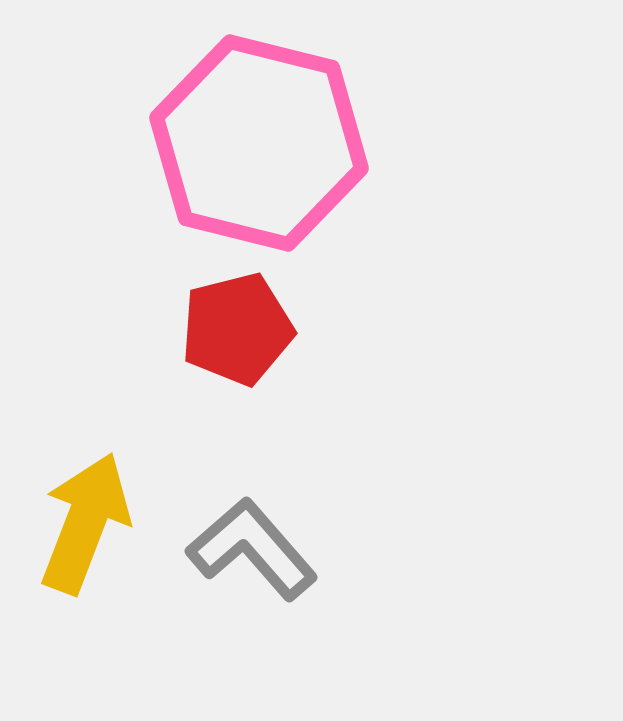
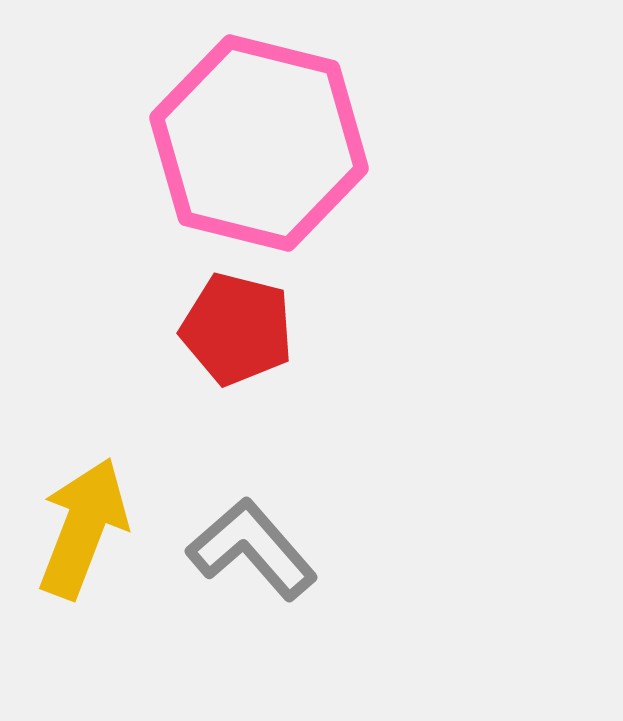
red pentagon: rotated 28 degrees clockwise
yellow arrow: moved 2 px left, 5 px down
